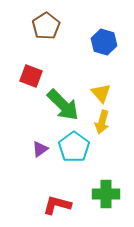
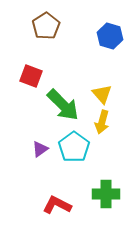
blue hexagon: moved 6 px right, 6 px up
yellow triangle: moved 1 px right, 1 px down
red L-shape: rotated 12 degrees clockwise
